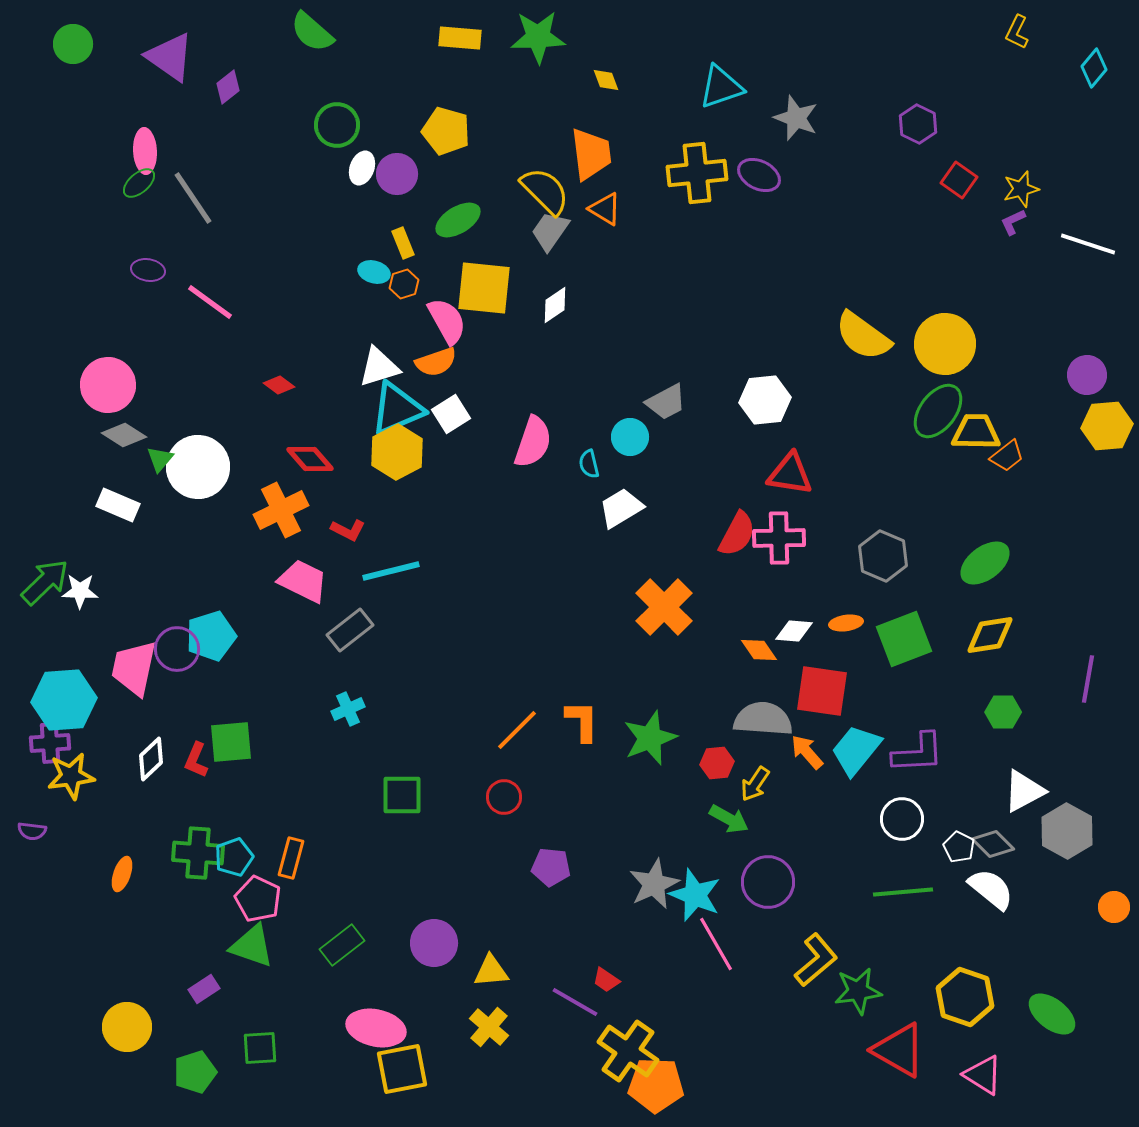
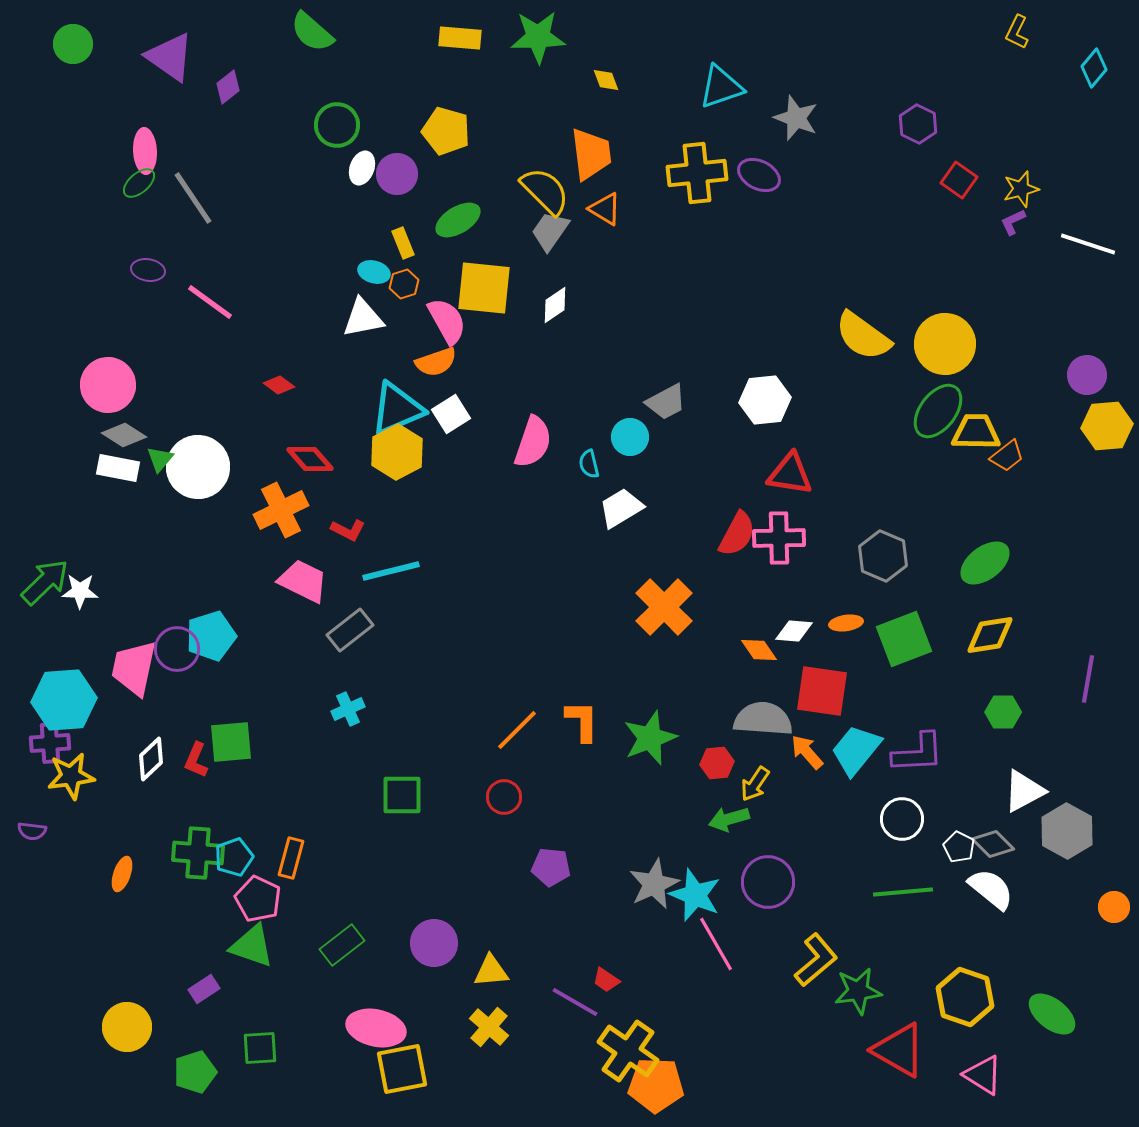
white triangle at (379, 367): moved 16 px left, 49 px up; rotated 6 degrees clockwise
white rectangle at (118, 505): moved 37 px up; rotated 12 degrees counterclockwise
green arrow at (729, 819): rotated 135 degrees clockwise
